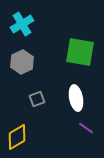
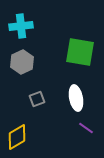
cyan cross: moved 1 px left, 2 px down; rotated 25 degrees clockwise
